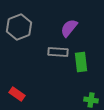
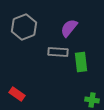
gray hexagon: moved 5 px right
green cross: moved 1 px right
